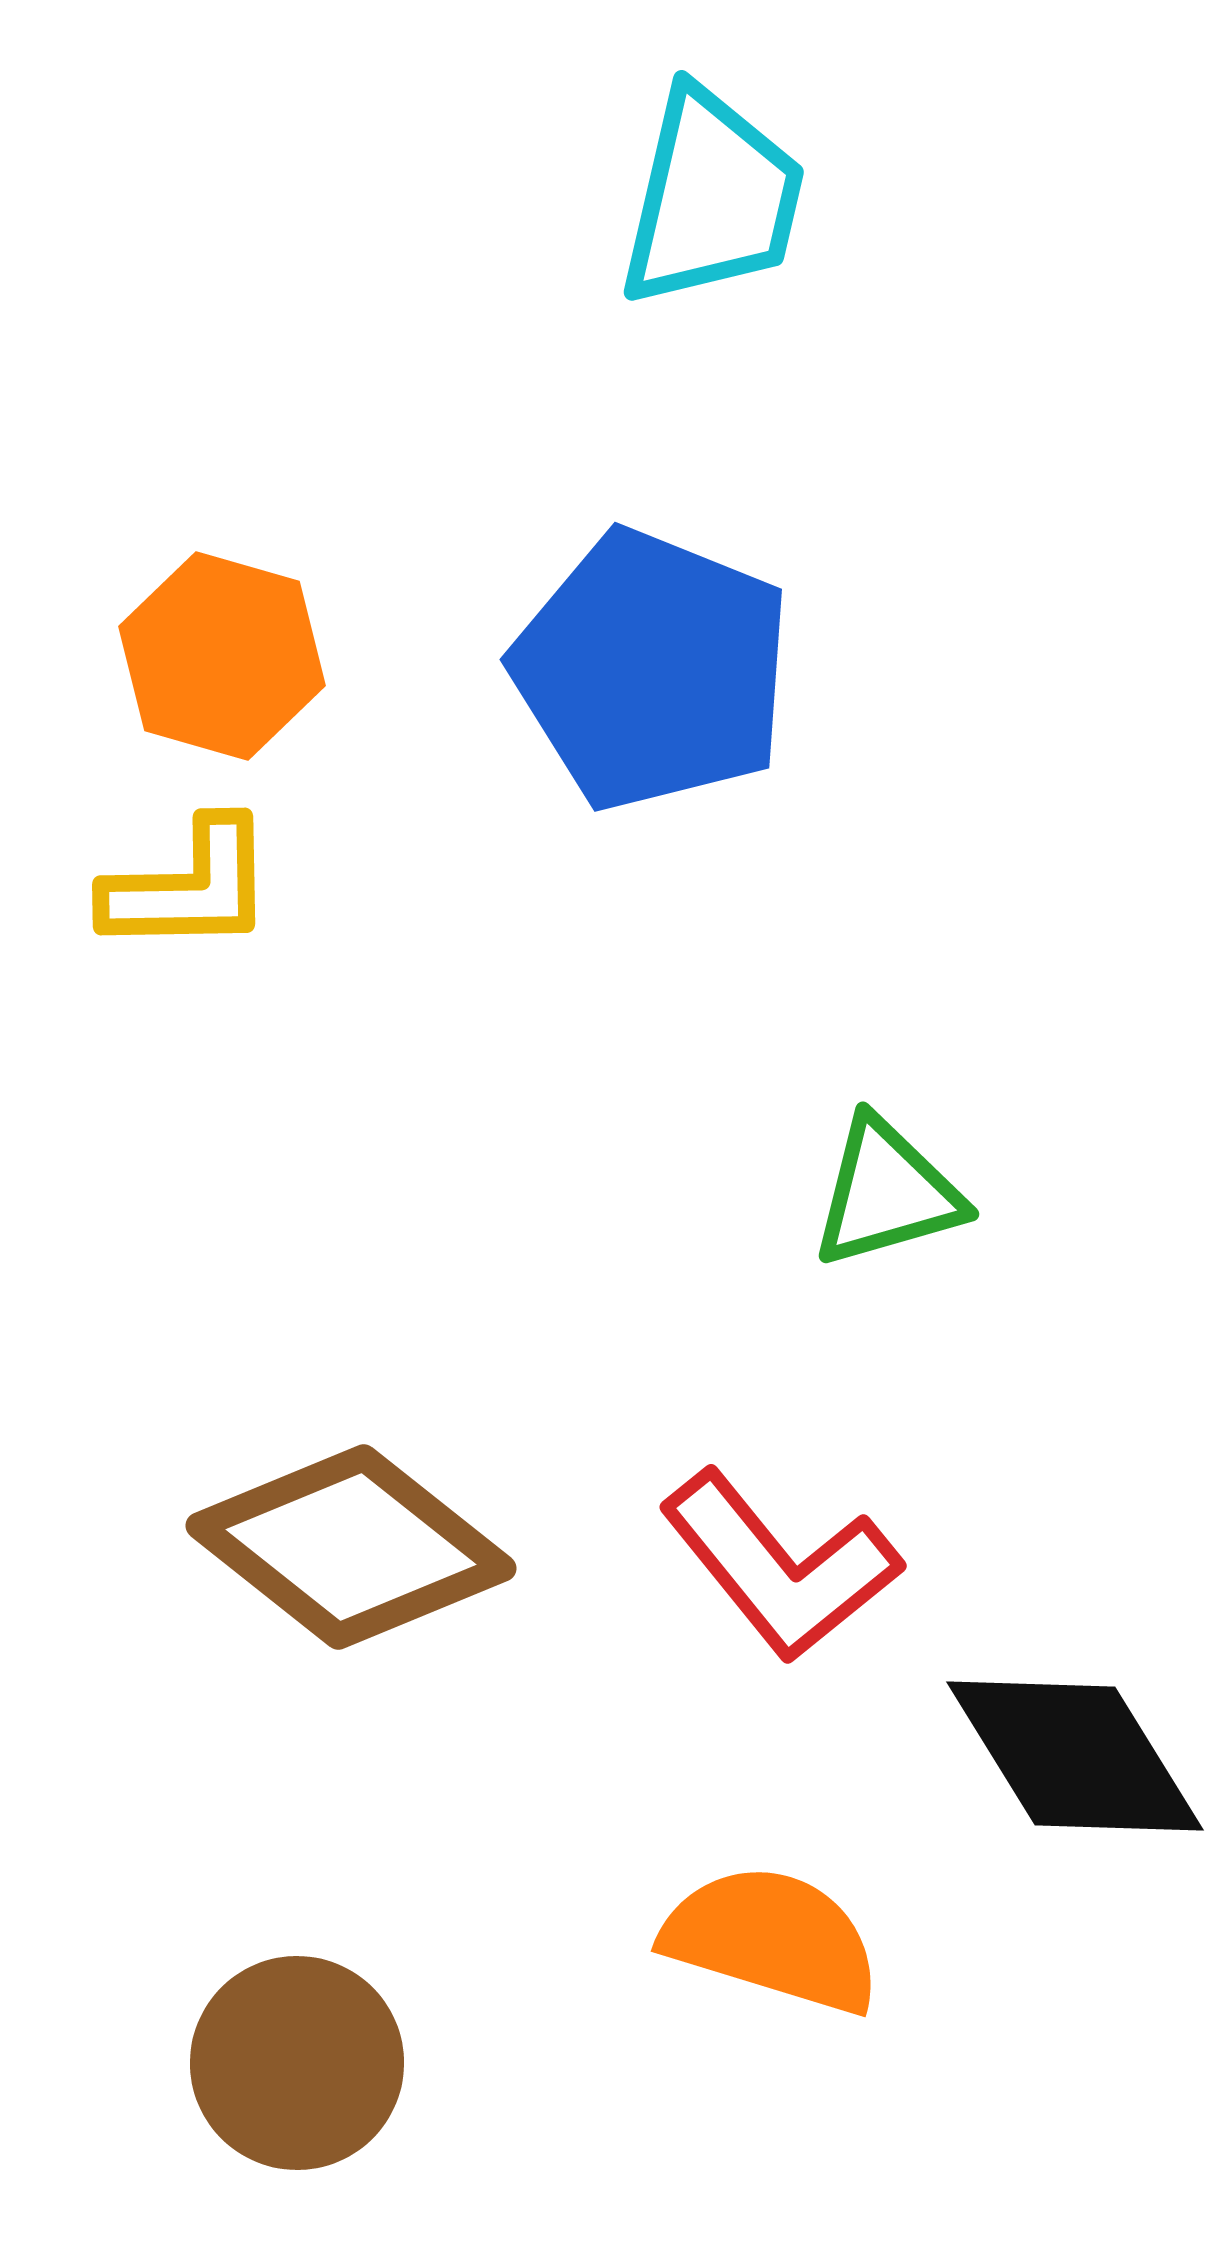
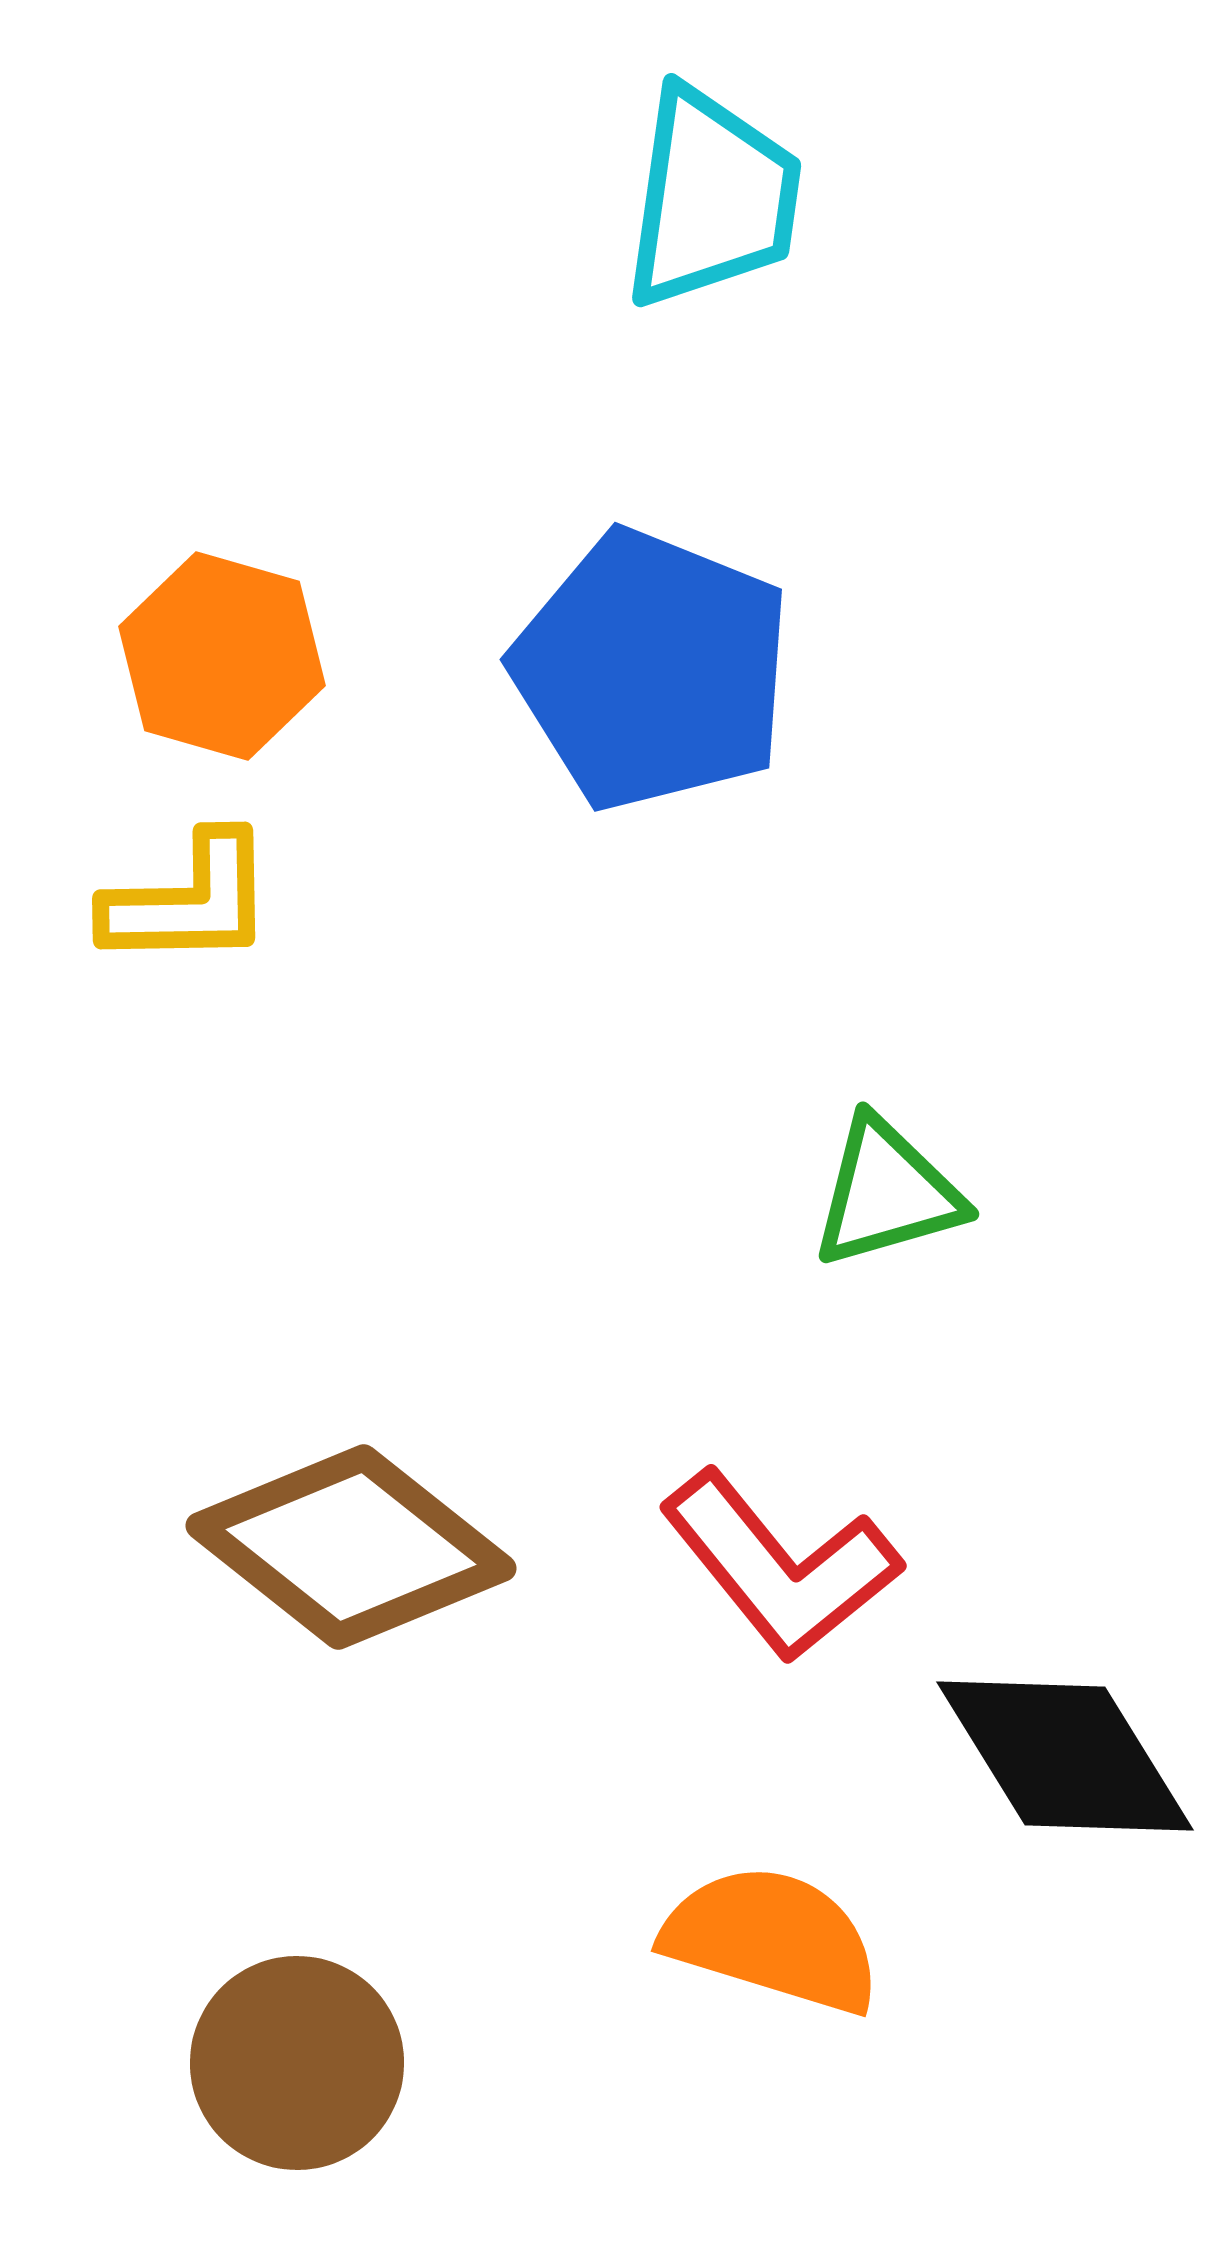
cyan trapezoid: rotated 5 degrees counterclockwise
yellow L-shape: moved 14 px down
black diamond: moved 10 px left
